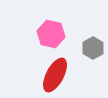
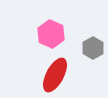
pink hexagon: rotated 12 degrees clockwise
